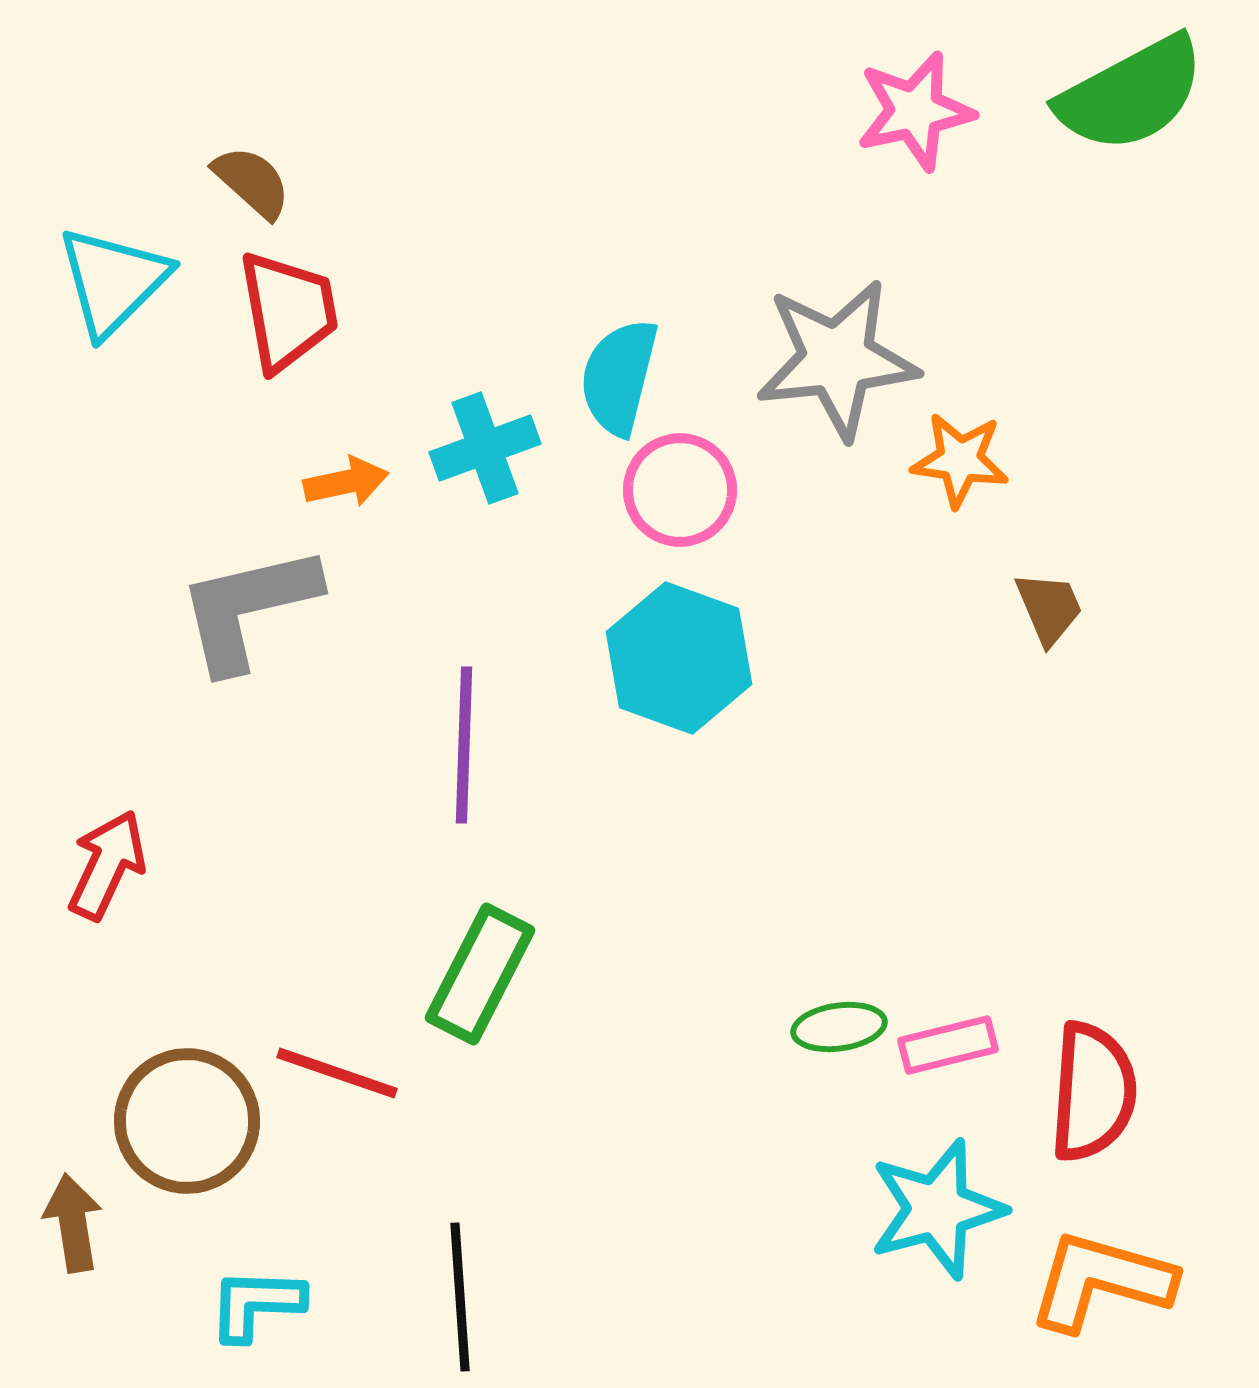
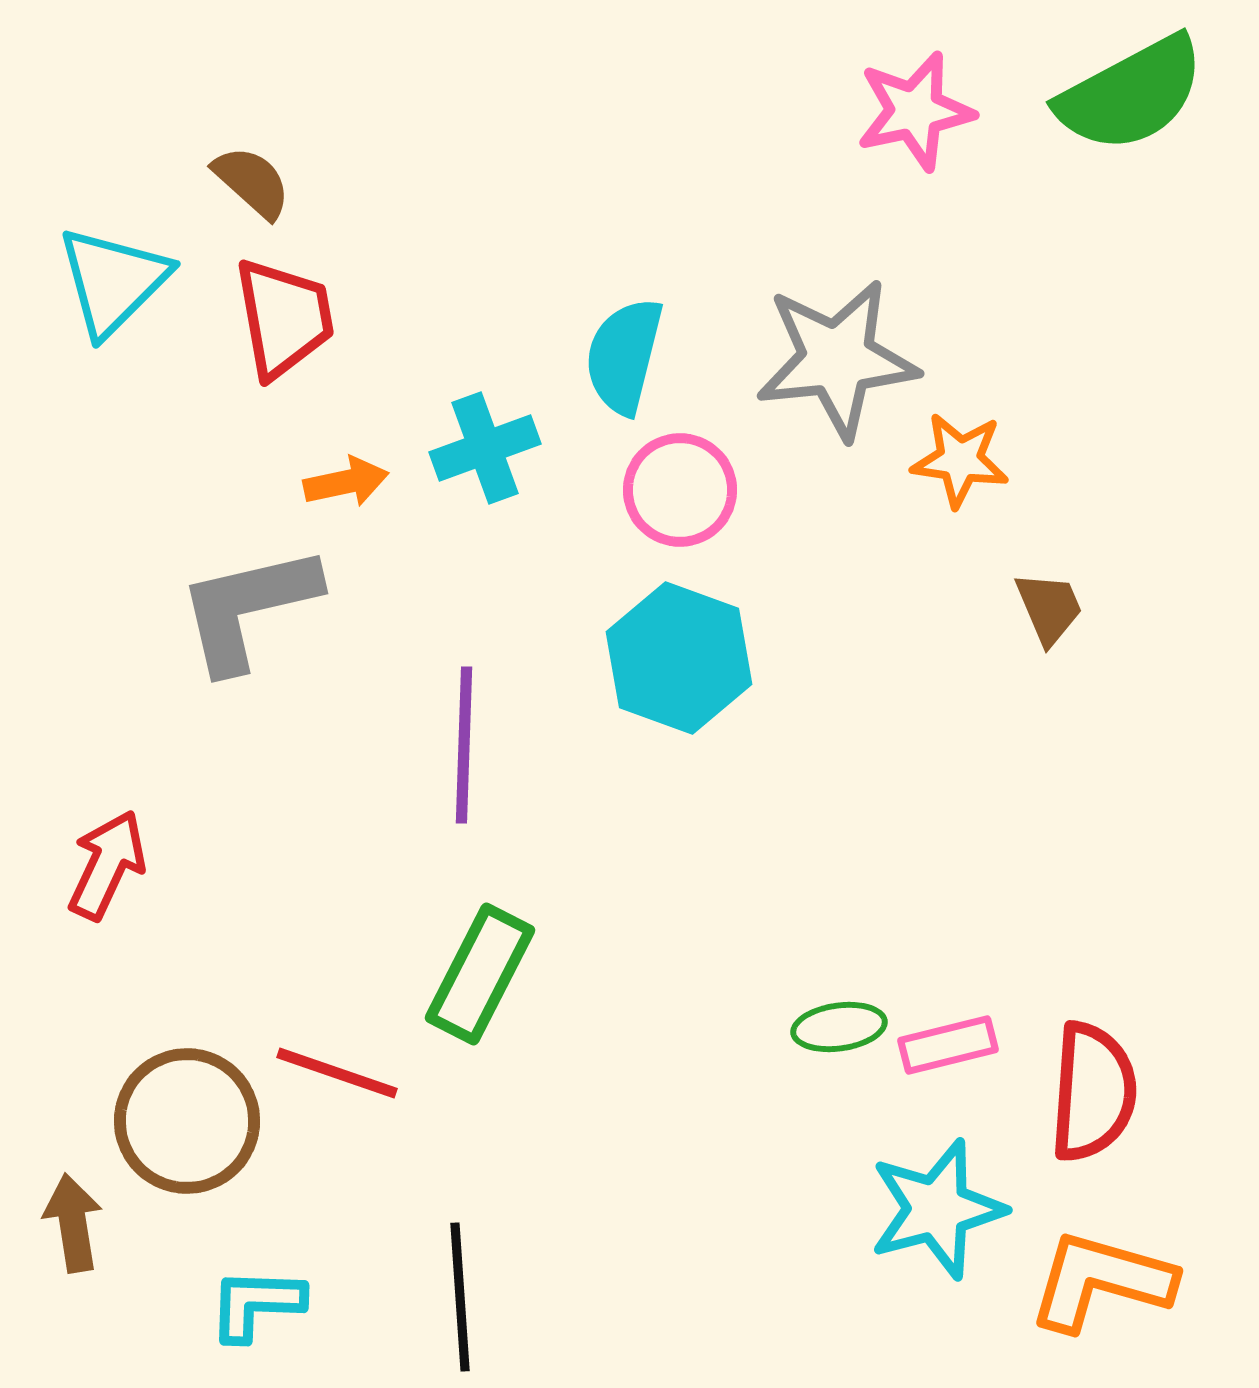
red trapezoid: moved 4 px left, 7 px down
cyan semicircle: moved 5 px right, 21 px up
